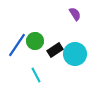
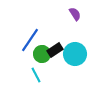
green circle: moved 7 px right, 13 px down
blue line: moved 13 px right, 5 px up
